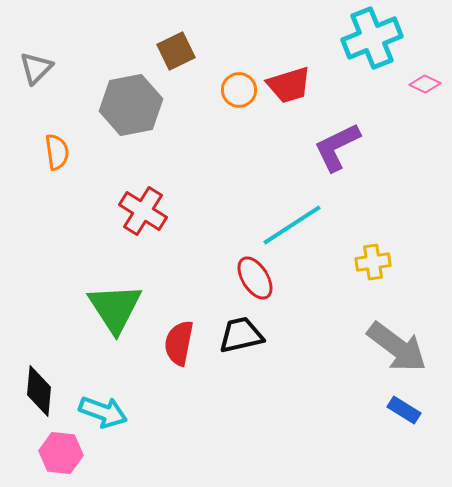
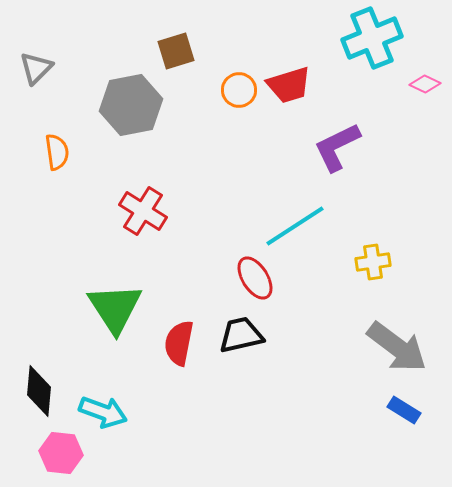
brown square: rotated 9 degrees clockwise
cyan line: moved 3 px right, 1 px down
